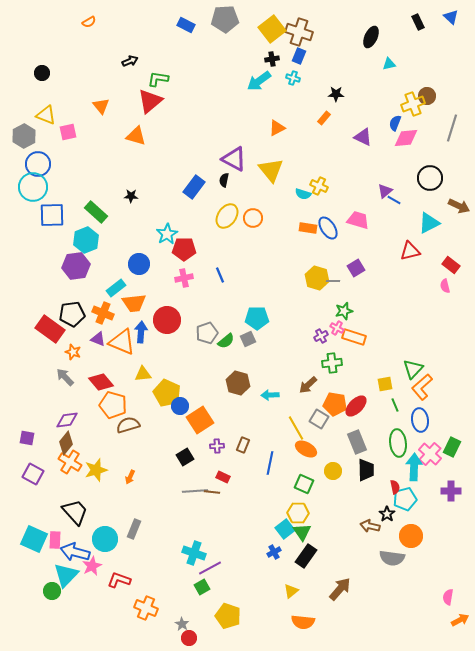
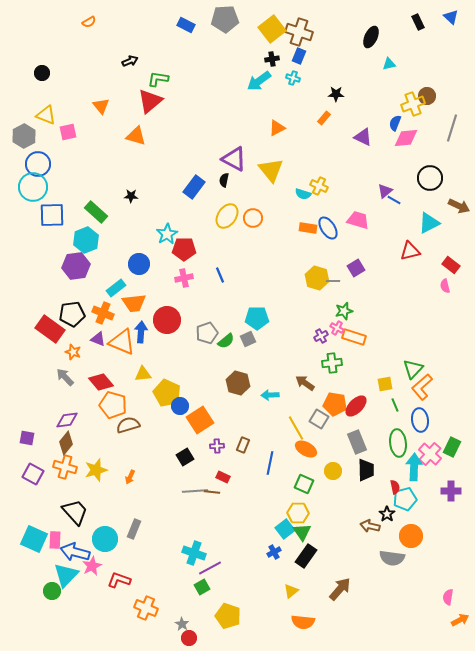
brown arrow at (308, 385): moved 3 px left, 2 px up; rotated 78 degrees clockwise
orange cross at (70, 462): moved 5 px left, 5 px down; rotated 15 degrees counterclockwise
